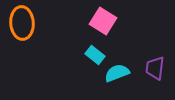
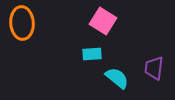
cyan rectangle: moved 3 px left, 1 px up; rotated 42 degrees counterclockwise
purple trapezoid: moved 1 px left
cyan semicircle: moved 5 px down; rotated 60 degrees clockwise
